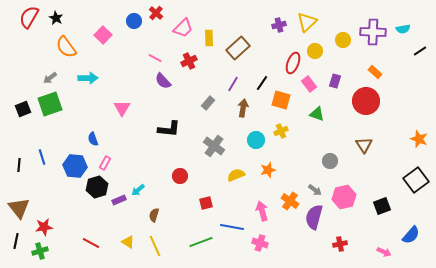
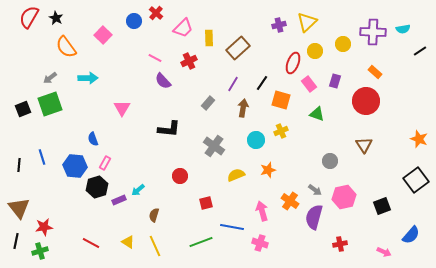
yellow circle at (343, 40): moved 4 px down
